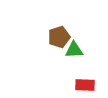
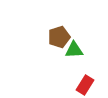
red rectangle: rotated 60 degrees counterclockwise
